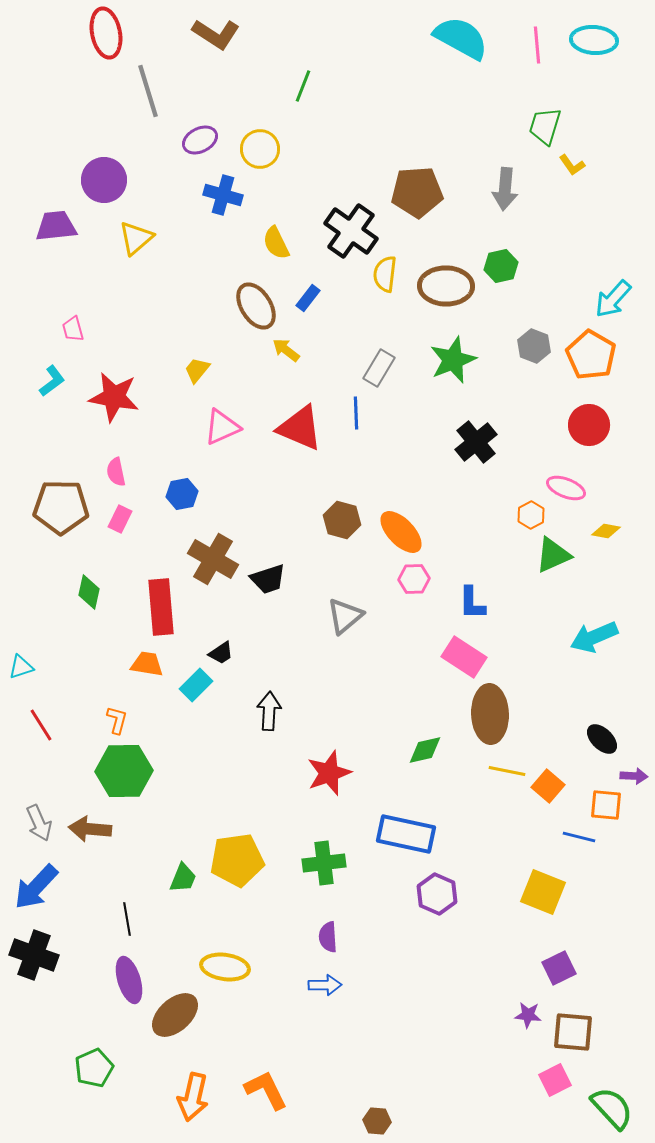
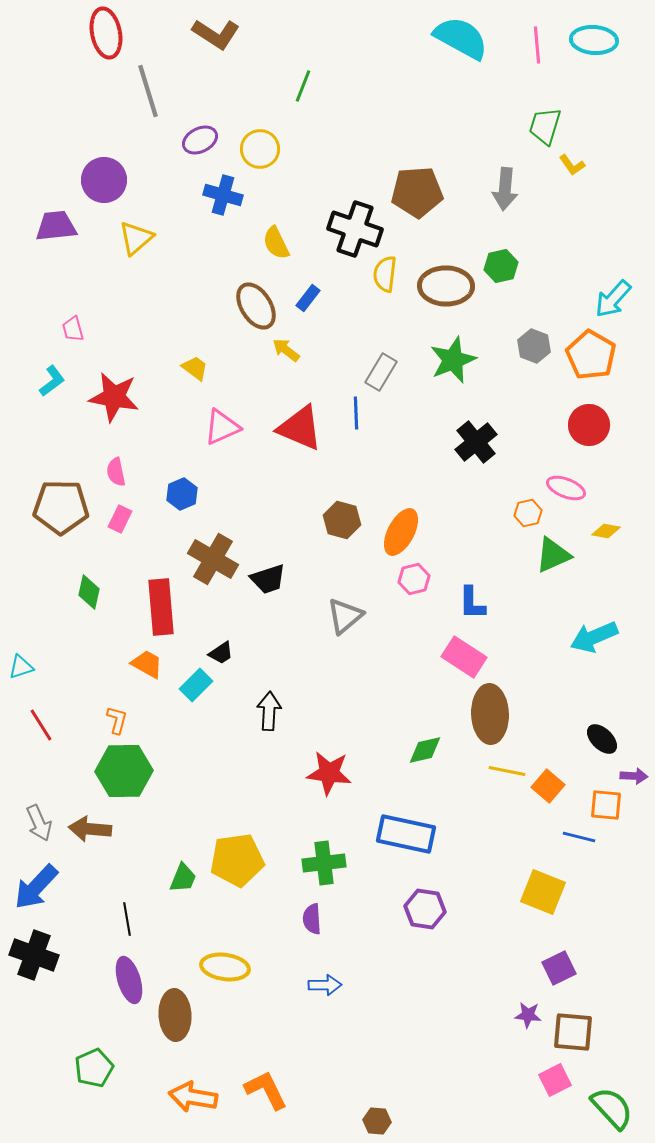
black cross at (351, 231): moved 4 px right, 2 px up; rotated 16 degrees counterclockwise
gray rectangle at (379, 368): moved 2 px right, 4 px down
yellow trapezoid at (197, 370): moved 2 px left, 2 px up; rotated 88 degrees clockwise
blue hexagon at (182, 494): rotated 12 degrees counterclockwise
orange hexagon at (531, 515): moved 3 px left, 2 px up; rotated 16 degrees clockwise
orange ellipse at (401, 532): rotated 72 degrees clockwise
pink hexagon at (414, 579): rotated 12 degrees counterclockwise
orange trapezoid at (147, 664): rotated 20 degrees clockwise
red star at (329, 773): rotated 27 degrees clockwise
purple hexagon at (437, 894): moved 12 px left, 15 px down; rotated 15 degrees counterclockwise
purple semicircle at (328, 937): moved 16 px left, 18 px up
brown ellipse at (175, 1015): rotated 51 degrees counterclockwise
orange arrow at (193, 1097): rotated 87 degrees clockwise
